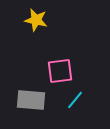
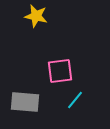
yellow star: moved 4 px up
gray rectangle: moved 6 px left, 2 px down
